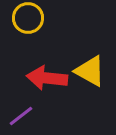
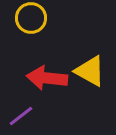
yellow circle: moved 3 px right
